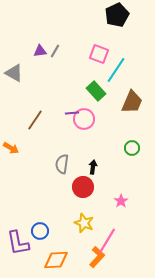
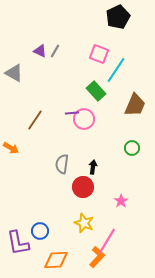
black pentagon: moved 1 px right, 2 px down
purple triangle: rotated 32 degrees clockwise
brown trapezoid: moved 3 px right, 3 px down
